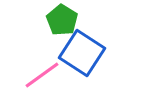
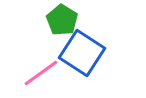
pink line: moved 1 px left, 2 px up
